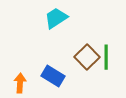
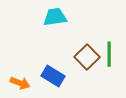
cyan trapezoid: moved 1 px left, 1 px up; rotated 25 degrees clockwise
green line: moved 3 px right, 3 px up
orange arrow: rotated 108 degrees clockwise
